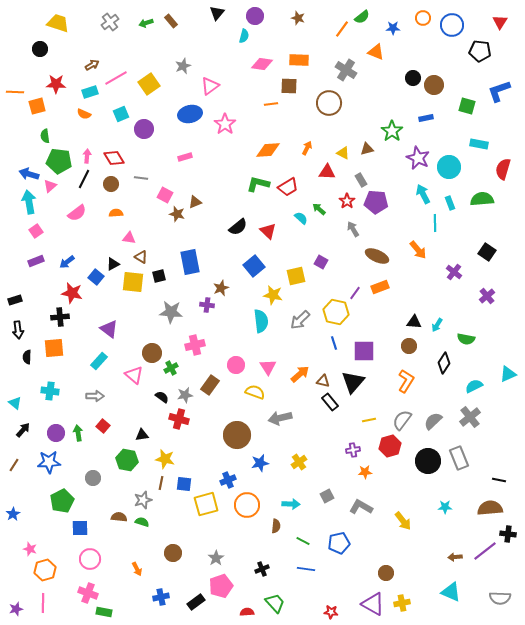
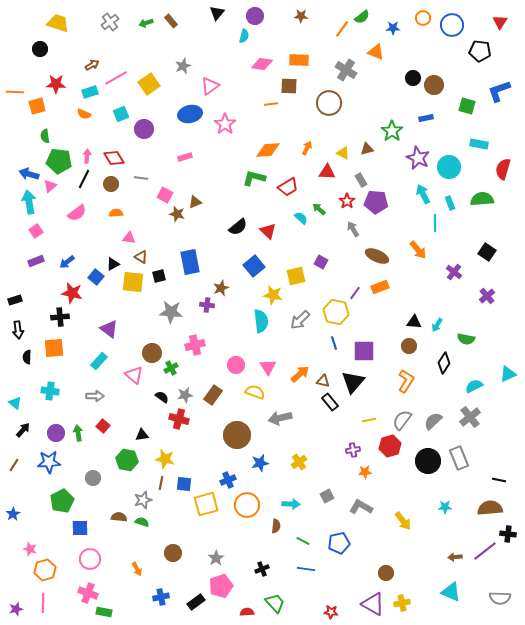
brown star at (298, 18): moved 3 px right, 2 px up; rotated 16 degrees counterclockwise
green L-shape at (258, 184): moved 4 px left, 6 px up
brown rectangle at (210, 385): moved 3 px right, 10 px down
